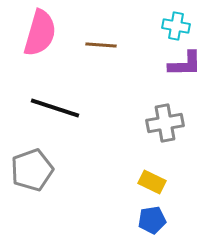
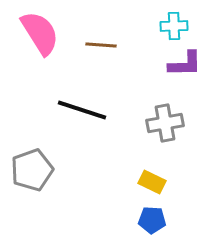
cyan cross: moved 2 px left; rotated 12 degrees counterclockwise
pink semicircle: rotated 48 degrees counterclockwise
black line: moved 27 px right, 2 px down
blue pentagon: rotated 12 degrees clockwise
